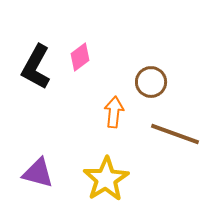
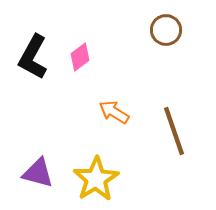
black L-shape: moved 3 px left, 10 px up
brown circle: moved 15 px right, 52 px up
orange arrow: rotated 64 degrees counterclockwise
brown line: moved 1 px left, 3 px up; rotated 51 degrees clockwise
yellow star: moved 10 px left
